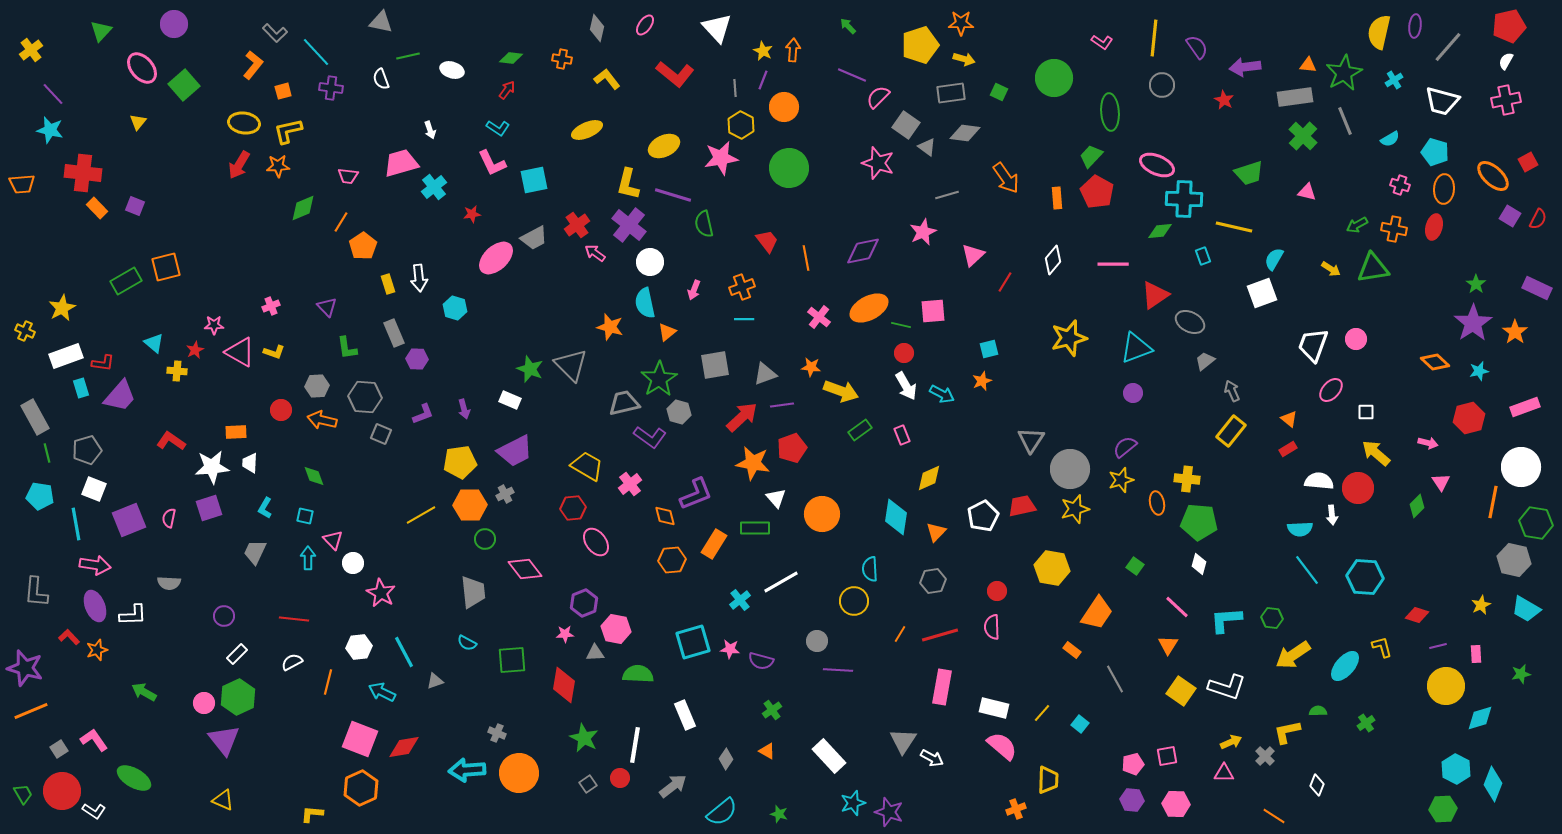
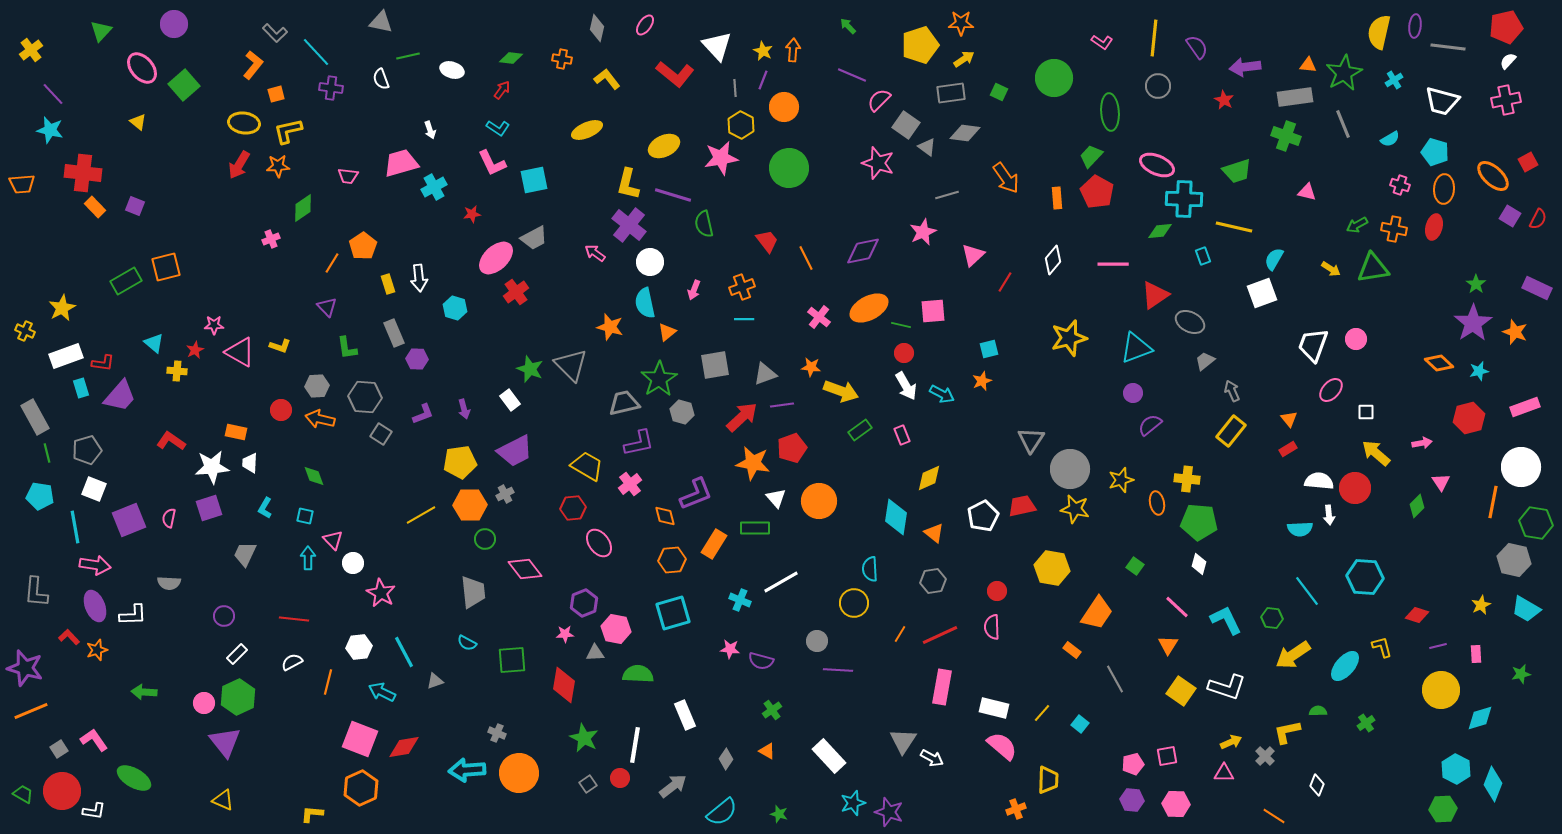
red pentagon at (1509, 26): moved 3 px left, 1 px down
white triangle at (717, 28): moved 18 px down
gray line at (1448, 47): rotated 56 degrees clockwise
yellow arrow at (964, 59): rotated 50 degrees counterclockwise
white semicircle at (1506, 61): moved 2 px right; rotated 12 degrees clockwise
gray circle at (1162, 85): moved 4 px left, 1 px down
red arrow at (507, 90): moved 5 px left
orange square at (283, 91): moved 7 px left, 3 px down
pink semicircle at (878, 97): moved 1 px right, 3 px down
gray line at (1345, 121): moved 2 px left, 3 px down
yellow triangle at (138, 122): rotated 30 degrees counterclockwise
green cross at (1303, 136): moved 17 px left; rotated 24 degrees counterclockwise
green trapezoid at (1249, 173): moved 12 px left, 2 px up
cyan cross at (434, 187): rotated 10 degrees clockwise
orange rectangle at (97, 208): moved 2 px left, 1 px up
green diamond at (303, 208): rotated 12 degrees counterclockwise
orange line at (341, 222): moved 9 px left, 41 px down
red cross at (577, 225): moved 61 px left, 67 px down
orange line at (806, 258): rotated 15 degrees counterclockwise
pink cross at (271, 306): moved 67 px up
orange star at (1515, 332): rotated 15 degrees counterclockwise
yellow L-shape at (274, 352): moved 6 px right, 6 px up
orange diamond at (1435, 362): moved 4 px right, 1 px down
white rectangle at (510, 400): rotated 30 degrees clockwise
gray hexagon at (679, 412): moved 3 px right
orange triangle at (1289, 419): rotated 12 degrees clockwise
orange arrow at (322, 420): moved 2 px left, 1 px up
orange rectangle at (236, 432): rotated 15 degrees clockwise
gray square at (381, 434): rotated 10 degrees clockwise
purple L-shape at (650, 437): moved 11 px left, 6 px down; rotated 48 degrees counterclockwise
pink arrow at (1428, 443): moved 6 px left; rotated 24 degrees counterclockwise
purple semicircle at (1125, 447): moved 25 px right, 22 px up
red circle at (1358, 488): moved 3 px left
yellow star at (1075, 509): rotated 28 degrees clockwise
orange circle at (822, 514): moved 3 px left, 13 px up
white arrow at (1332, 515): moved 3 px left
cyan line at (76, 524): moved 1 px left, 3 px down
orange triangle at (936, 532): moved 2 px left, 1 px down; rotated 35 degrees counterclockwise
pink ellipse at (596, 542): moved 3 px right, 1 px down
gray trapezoid at (255, 552): moved 10 px left, 2 px down
cyan line at (1307, 570): moved 21 px down
cyan cross at (740, 600): rotated 30 degrees counterclockwise
yellow circle at (854, 601): moved 2 px down
cyan L-shape at (1226, 620): rotated 68 degrees clockwise
red line at (940, 635): rotated 9 degrees counterclockwise
cyan square at (693, 642): moved 20 px left, 29 px up
yellow circle at (1446, 686): moved 5 px left, 4 px down
green arrow at (144, 692): rotated 25 degrees counterclockwise
purple triangle at (224, 740): moved 1 px right, 2 px down
green trapezoid at (23, 794): rotated 30 degrees counterclockwise
white L-shape at (94, 811): rotated 25 degrees counterclockwise
